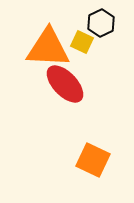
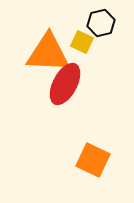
black hexagon: rotated 12 degrees clockwise
orange triangle: moved 5 px down
red ellipse: rotated 72 degrees clockwise
